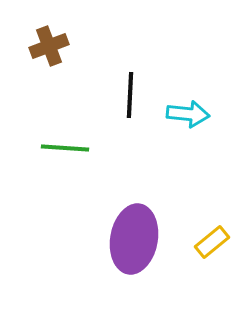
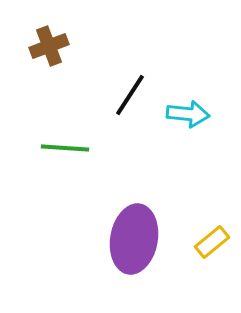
black line: rotated 30 degrees clockwise
